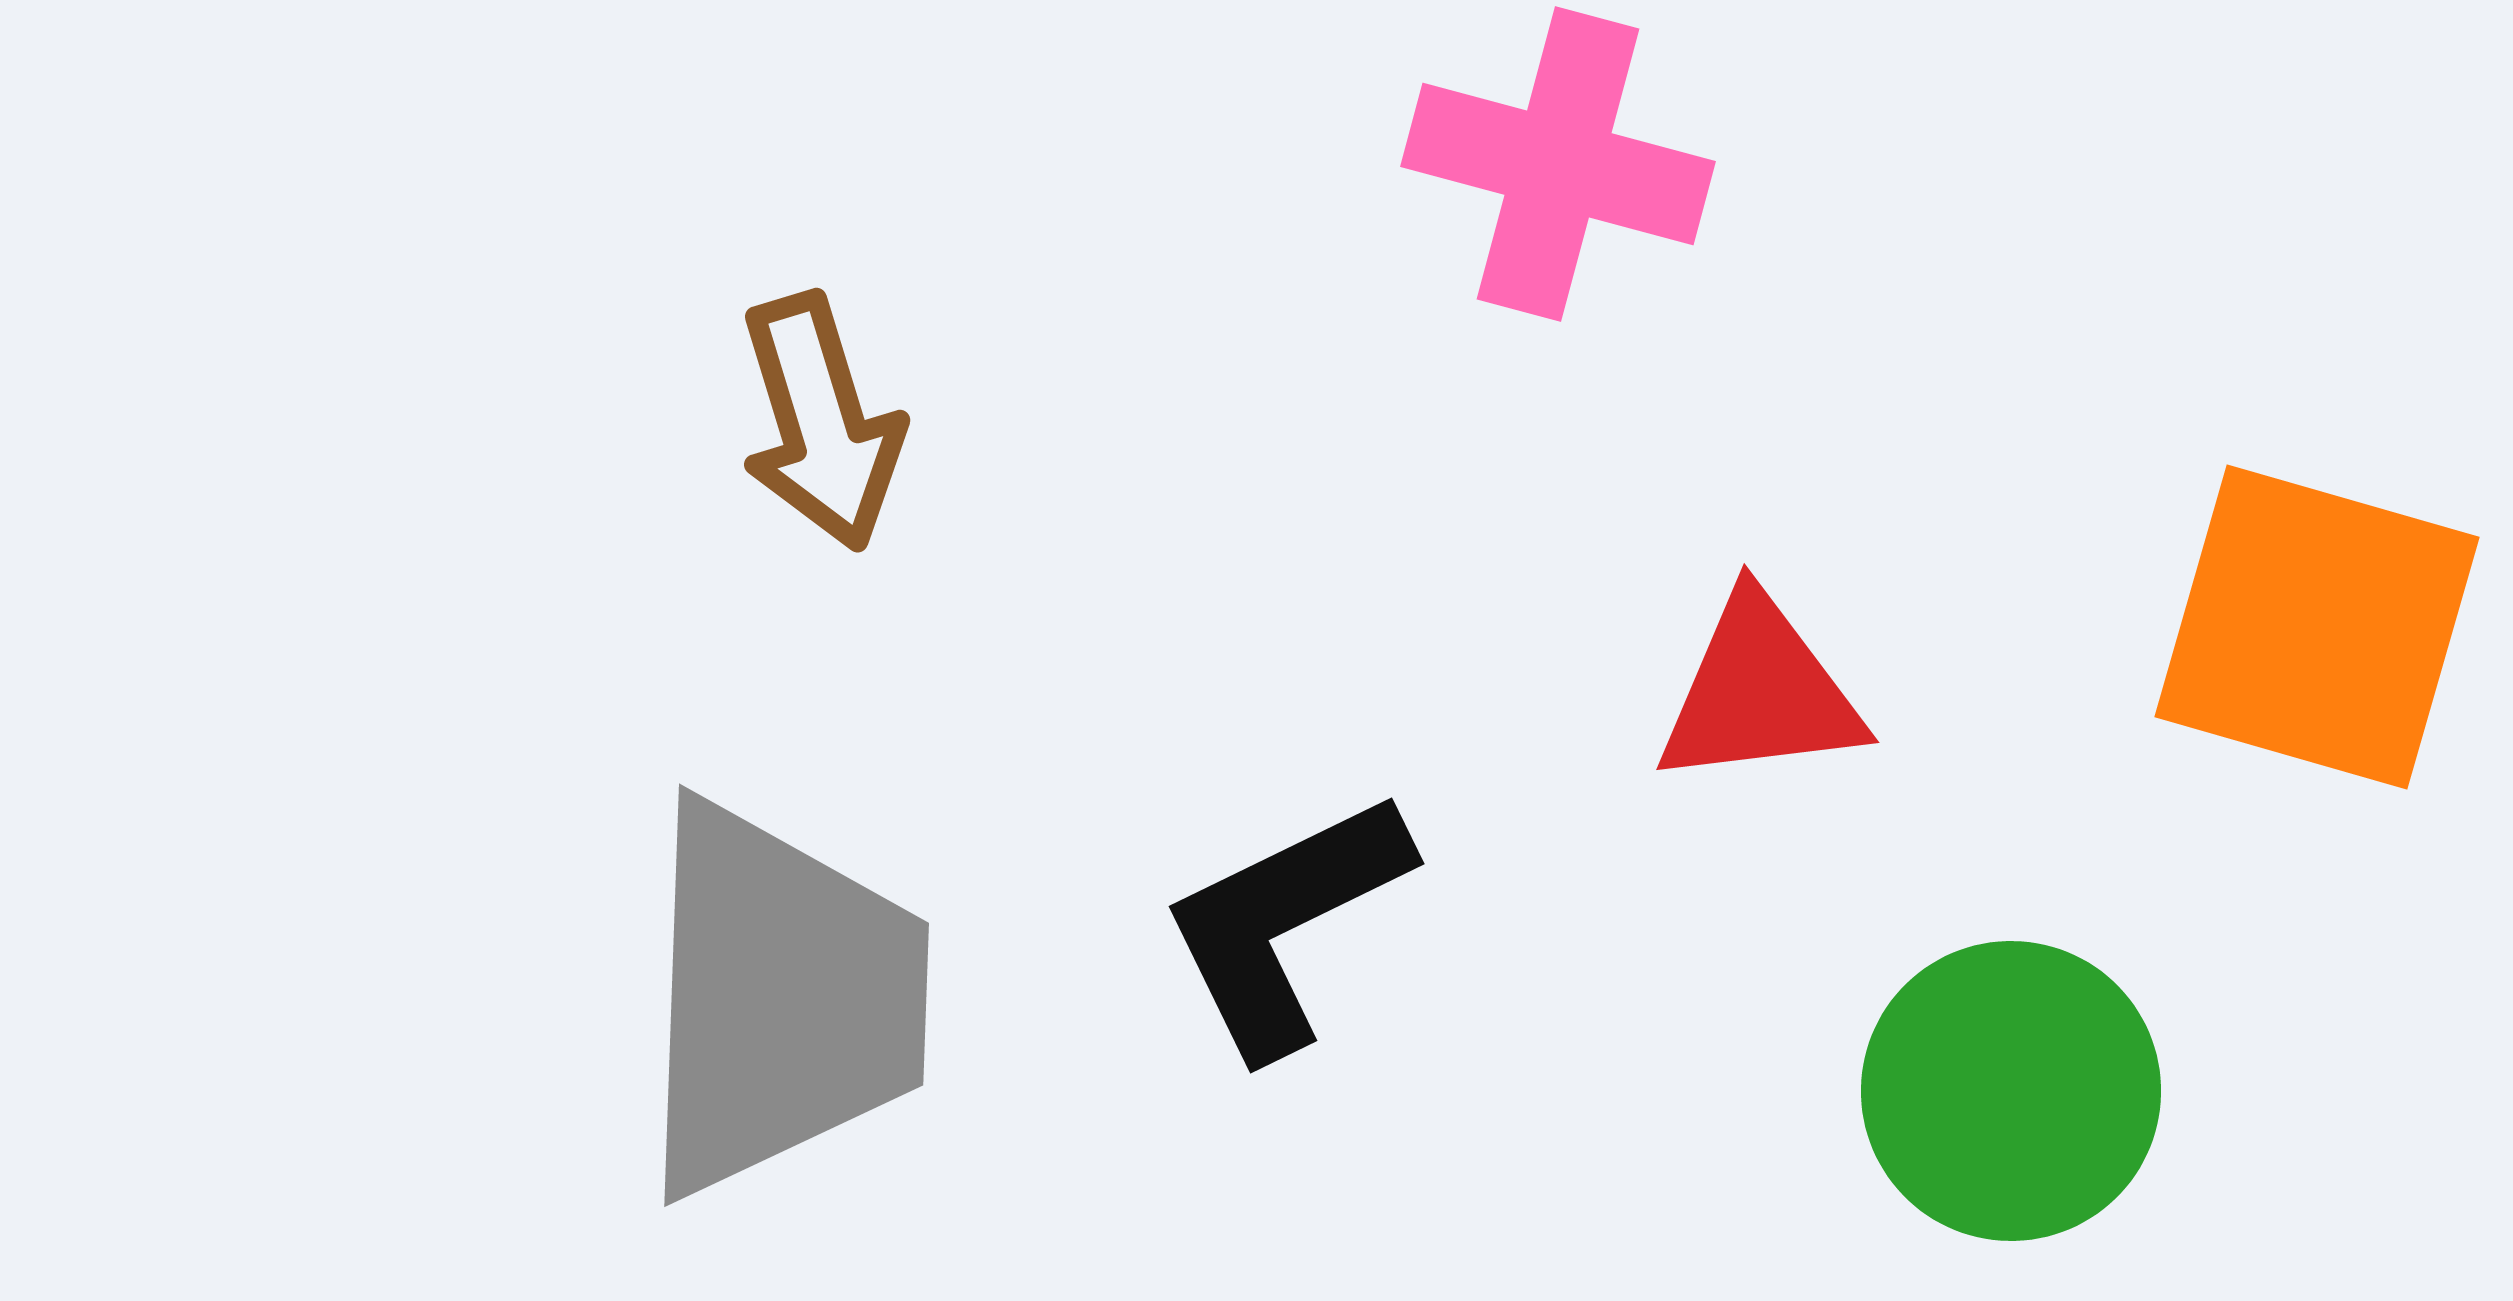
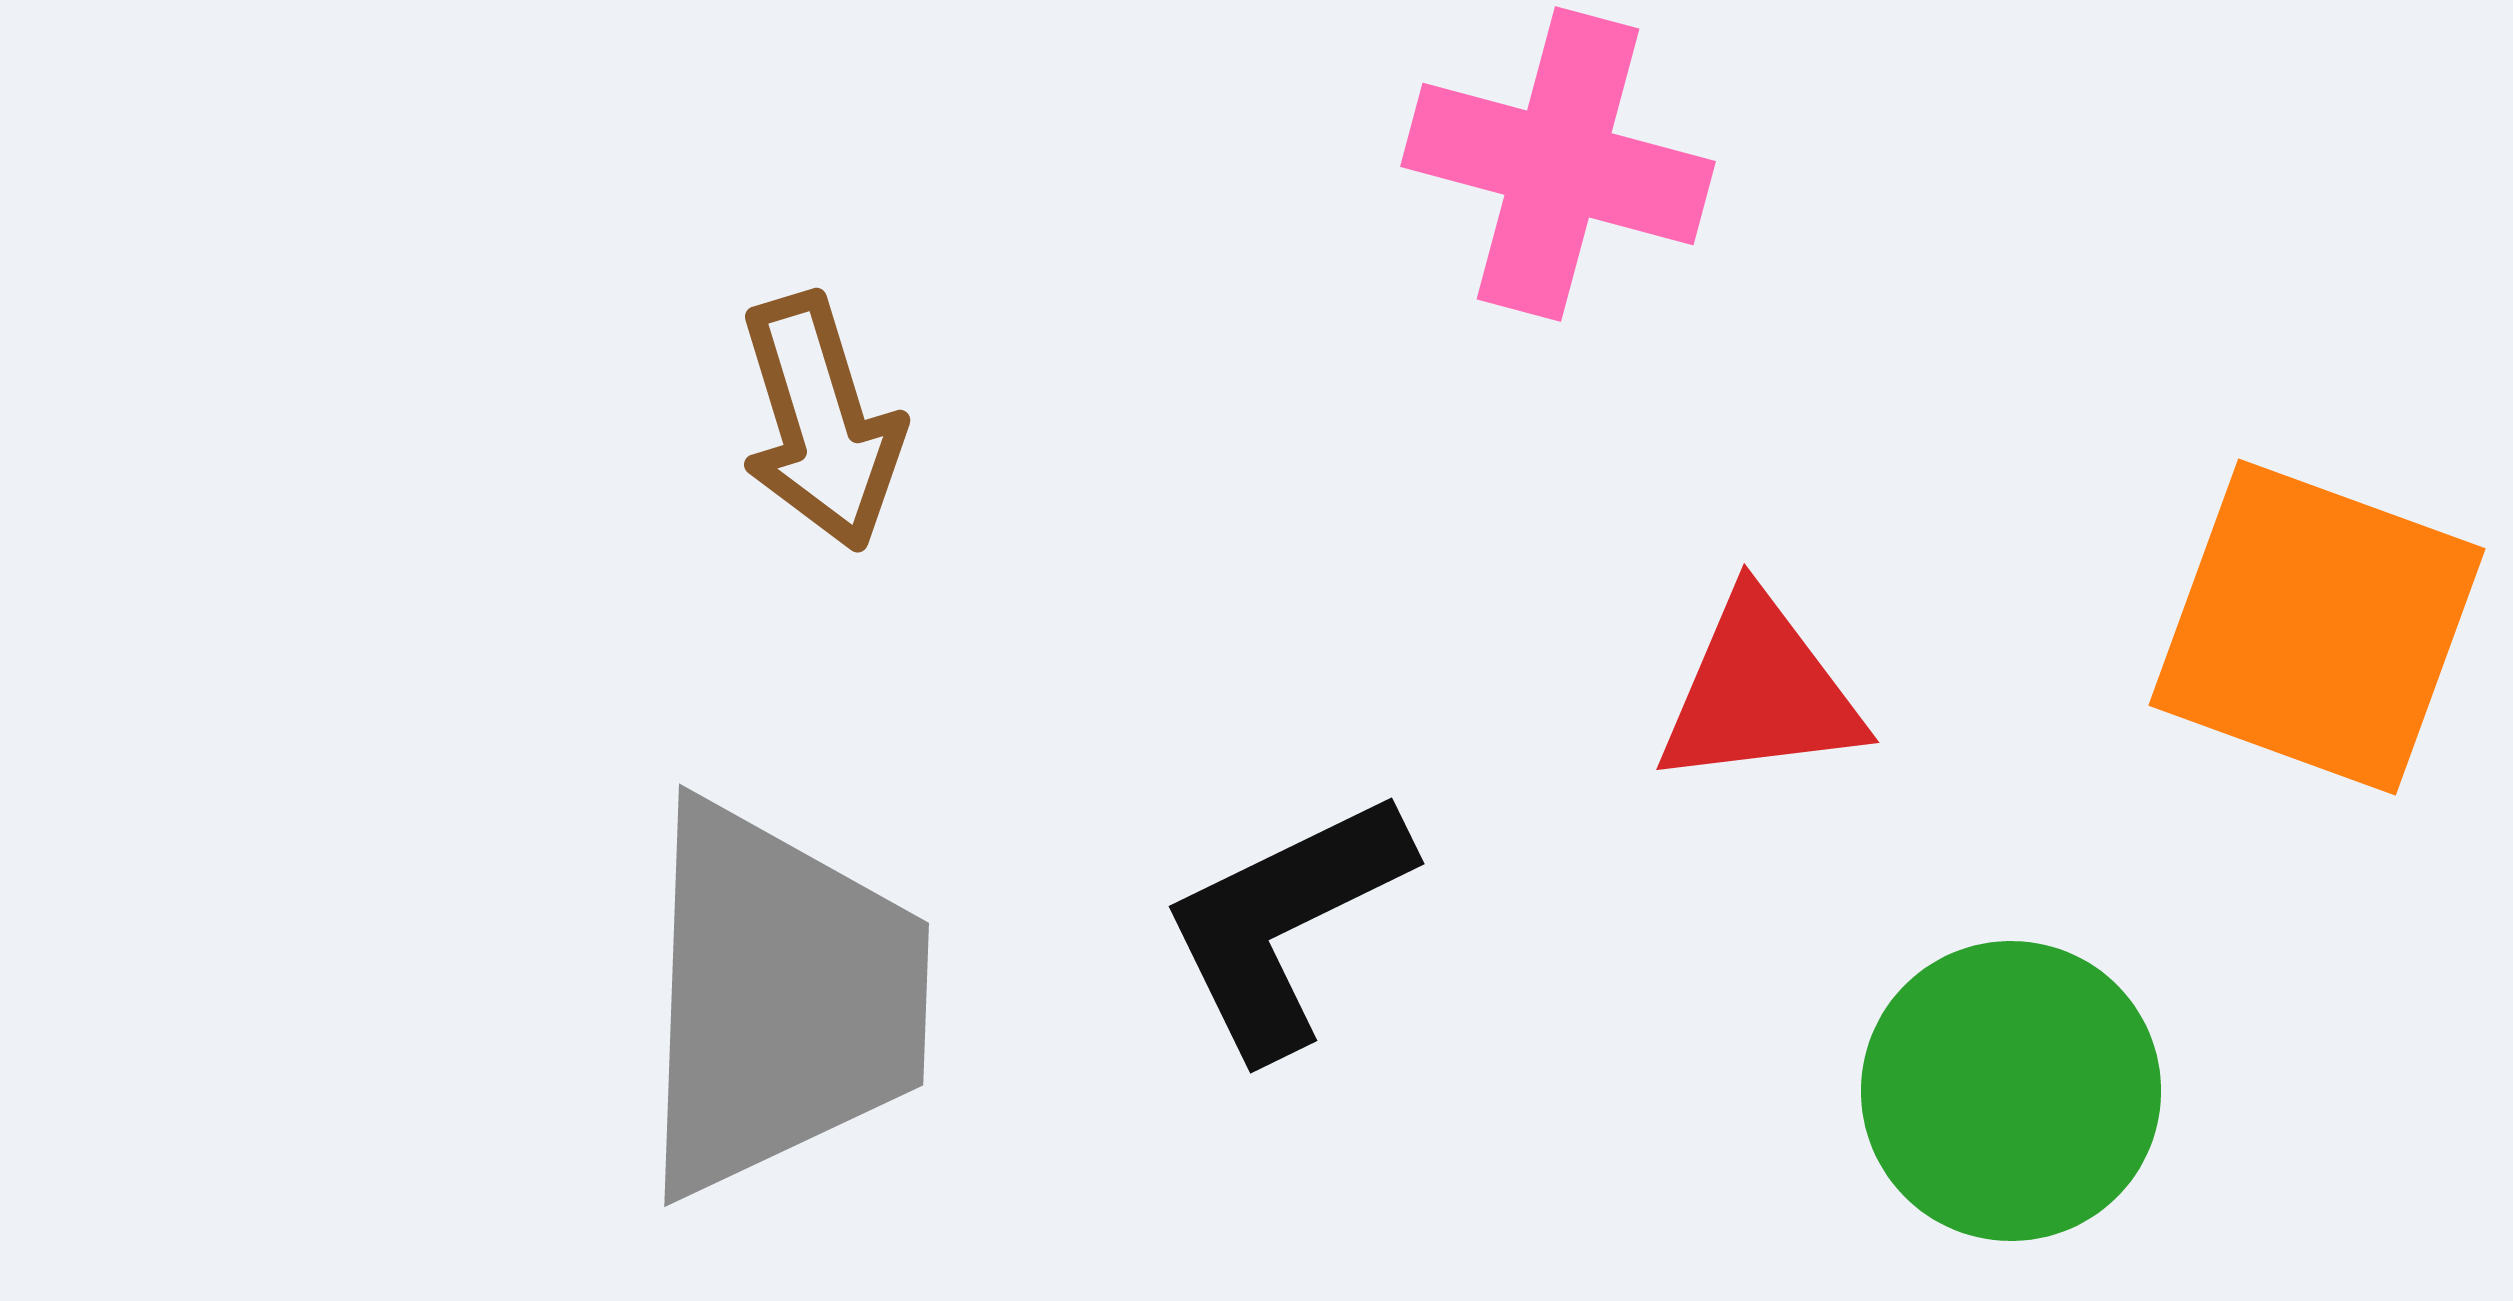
orange square: rotated 4 degrees clockwise
